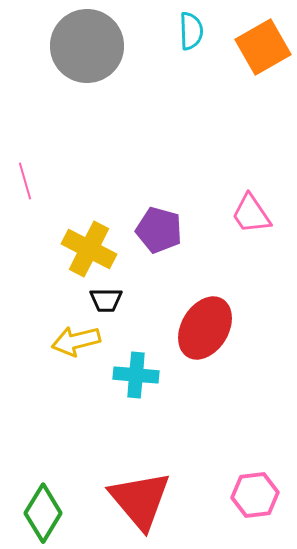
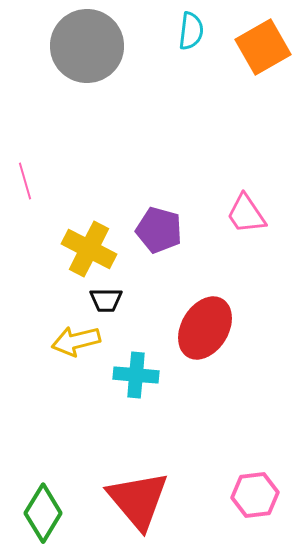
cyan semicircle: rotated 9 degrees clockwise
pink trapezoid: moved 5 px left
red triangle: moved 2 px left
